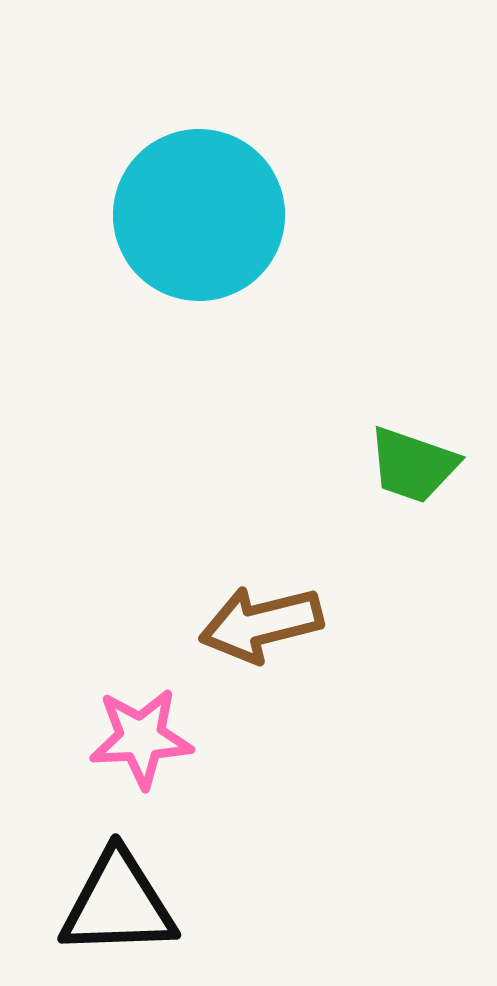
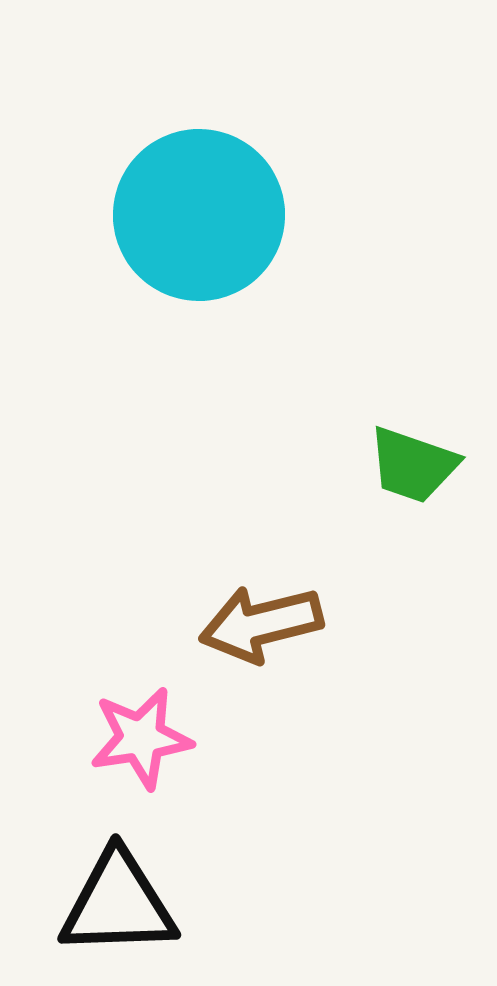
pink star: rotated 6 degrees counterclockwise
